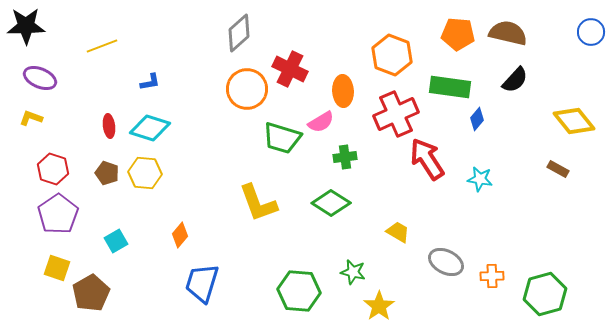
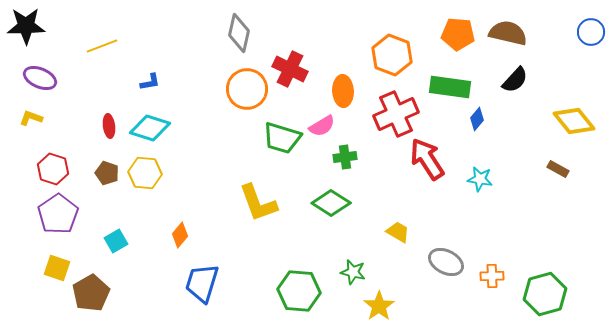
gray diamond at (239, 33): rotated 36 degrees counterclockwise
pink semicircle at (321, 122): moved 1 px right, 4 px down
